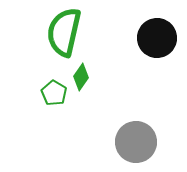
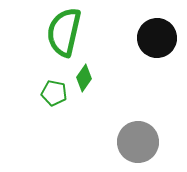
green diamond: moved 3 px right, 1 px down
green pentagon: rotated 20 degrees counterclockwise
gray circle: moved 2 px right
